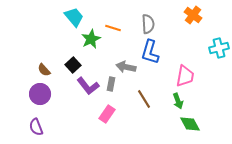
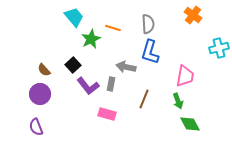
brown line: rotated 54 degrees clockwise
pink rectangle: rotated 72 degrees clockwise
